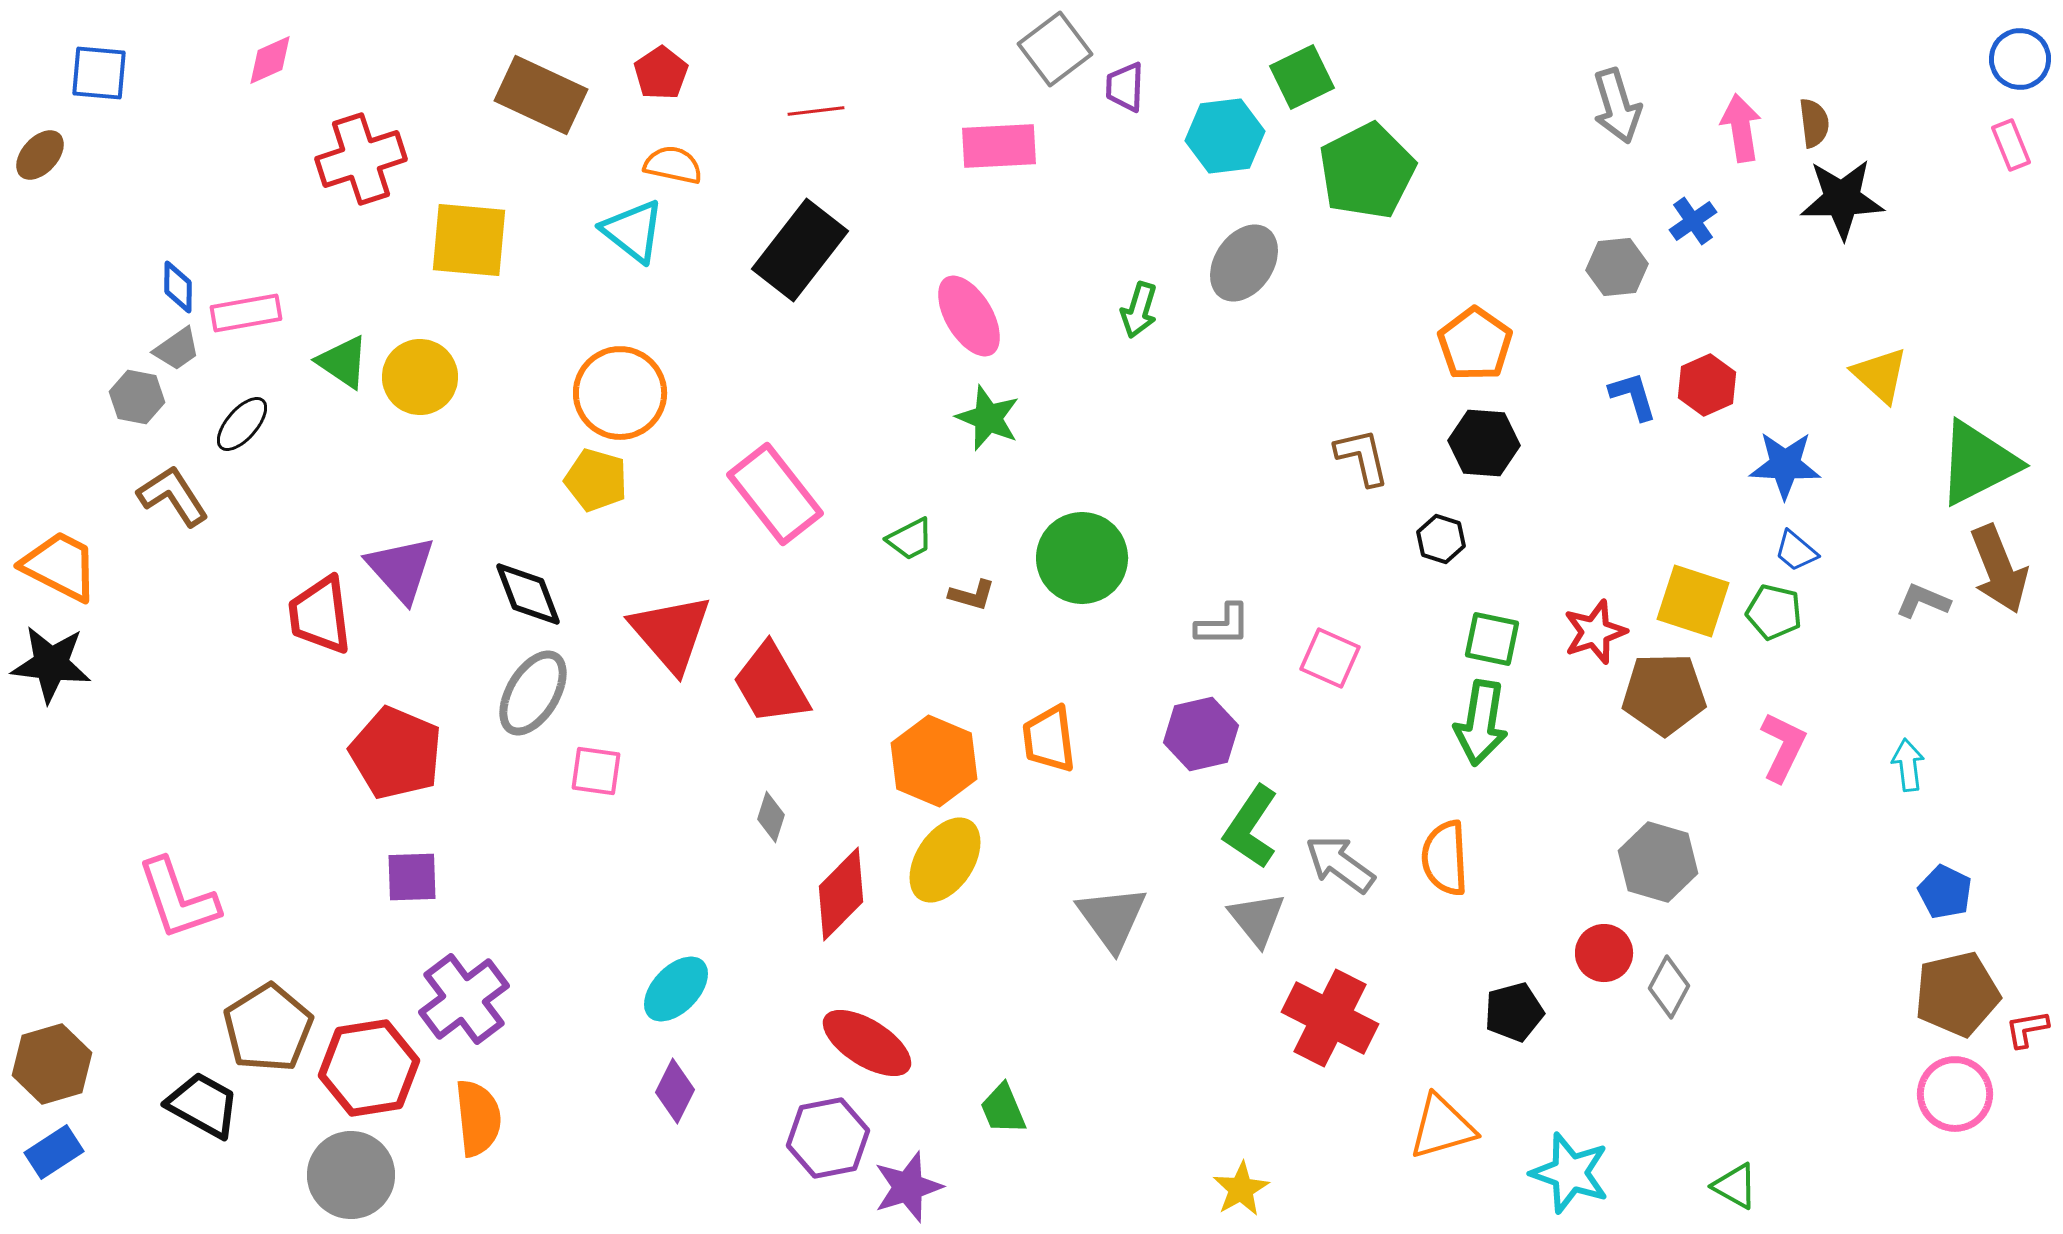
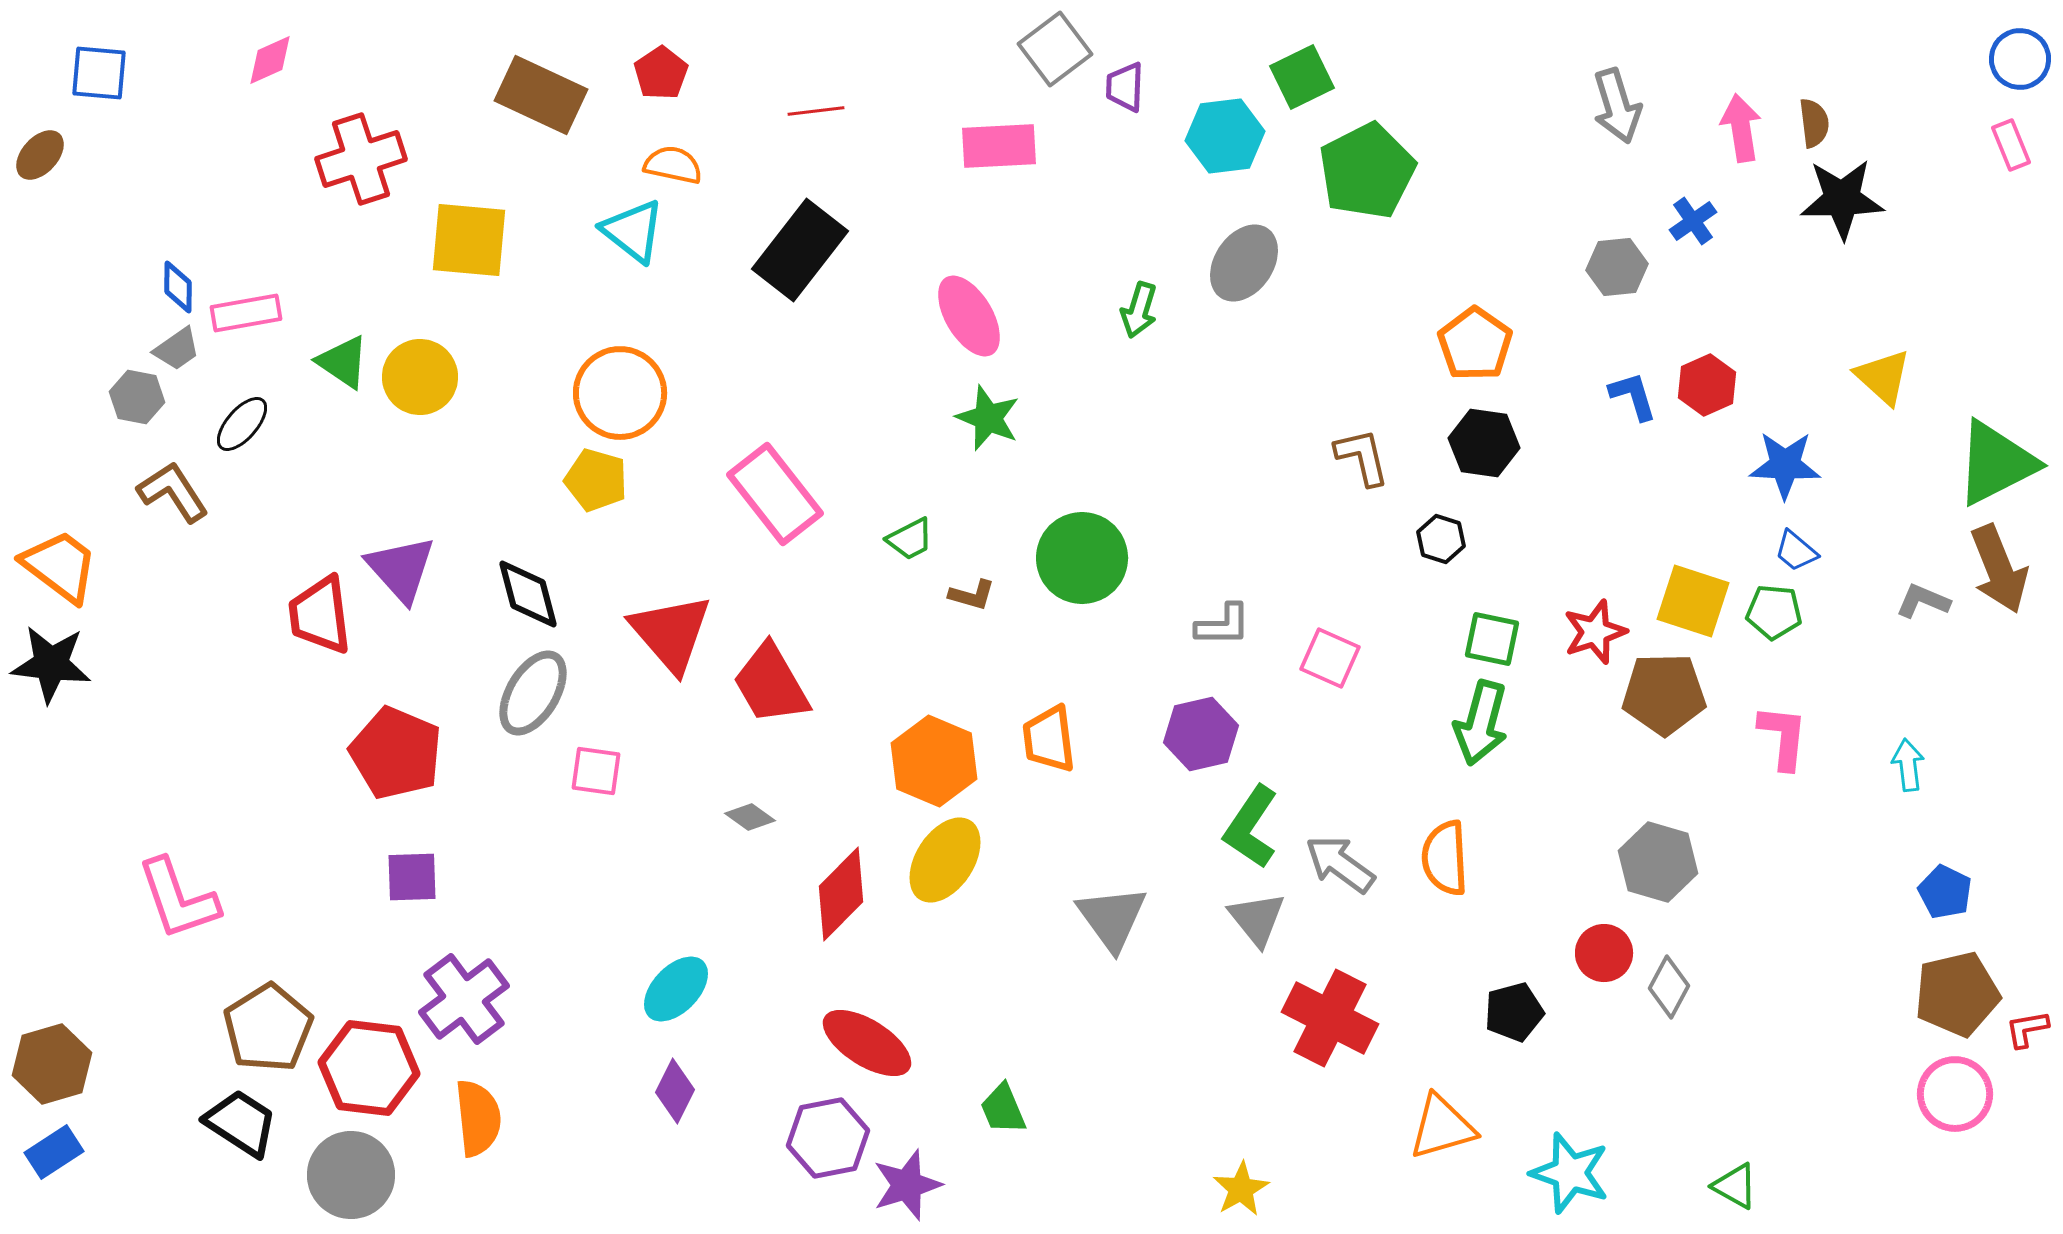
yellow triangle at (1880, 375): moved 3 px right, 2 px down
black hexagon at (1484, 443): rotated 4 degrees clockwise
green triangle at (1978, 463): moved 18 px right
brown L-shape at (173, 496): moved 4 px up
orange trapezoid at (60, 566): rotated 10 degrees clockwise
black diamond at (528, 594): rotated 6 degrees clockwise
green pentagon at (1774, 612): rotated 8 degrees counterclockwise
green arrow at (1481, 723): rotated 6 degrees clockwise
pink L-shape at (1783, 747): moved 10 px up; rotated 20 degrees counterclockwise
gray diamond at (771, 817): moved 21 px left; rotated 72 degrees counterclockwise
red hexagon at (369, 1068): rotated 16 degrees clockwise
black trapezoid at (203, 1105): moved 38 px right, 18 px down; rotated 4 degrees clockwise
purple star at (908, 1187): moved 1 px left, 2 px up
